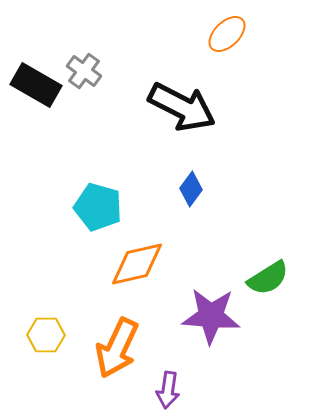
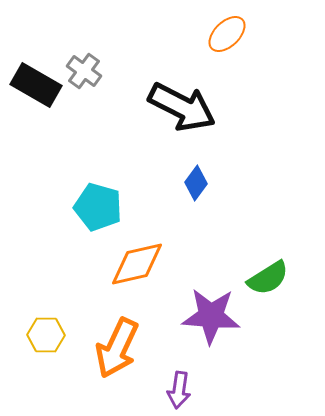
blue diamond: moved 5 px right, 6 px up
purple arrow: moved 11 px right
